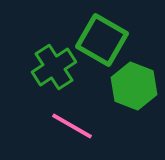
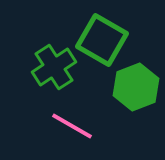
green hexagon: moved 2 px right, 1 px down; rotated 18 degrees clockwise
